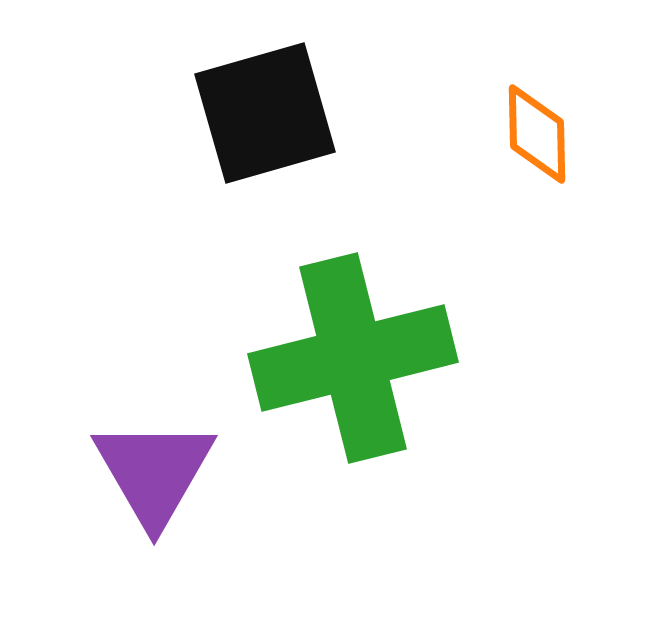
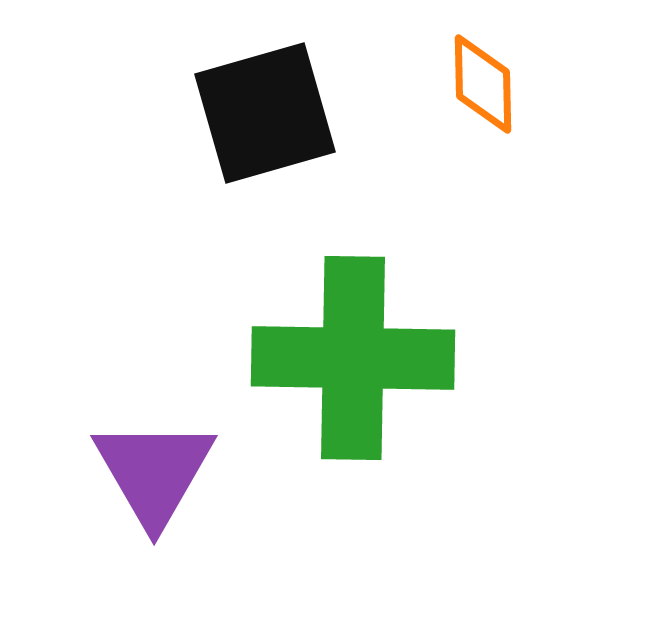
orange diamond: moved 54 px left, 50 px up
green cross: rotated 15 degrees clockwise
